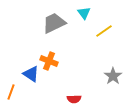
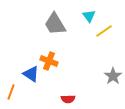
cyan triangle: moved 5 px right, 3 px down
gray trapezoid: moved 1 px right, 1 px down; rotated 95 degrees counterclockwise
red semicircle: moved 6 px left
